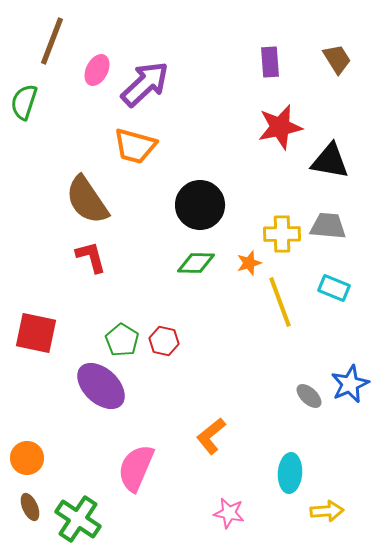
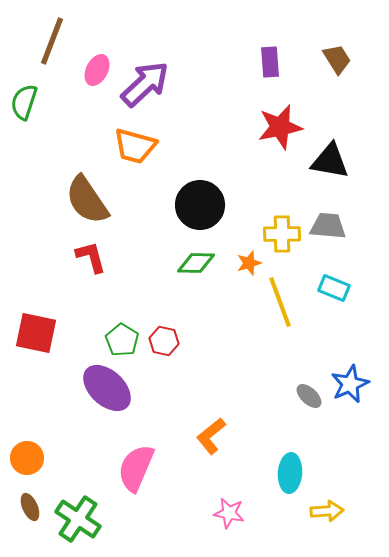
purple ellipse: moved 6 px right, 2 px down
